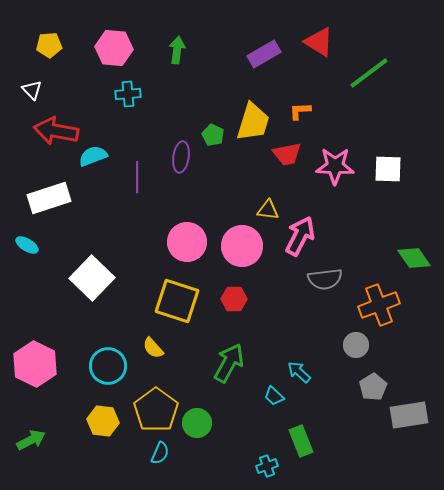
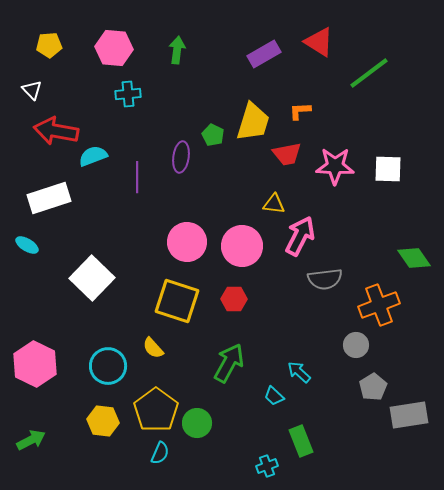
yellow triangle at (268, 210): moved 6 px right, 6 px up
